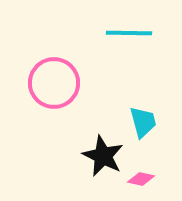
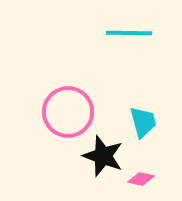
pink circle: moved 14 px right, 29 px down
black star: rotated 6 degrees counterclockwise
